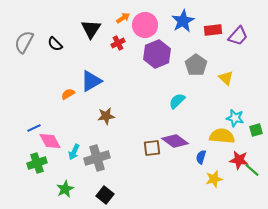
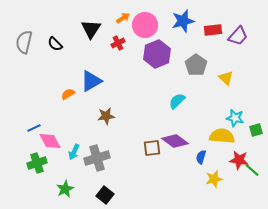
blue star: rotated 15 degrees clockwise
gray semicircle: rotated 15 degrees counterclockwise
